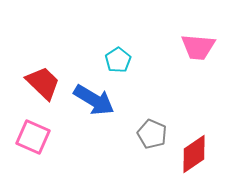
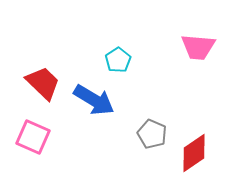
red diamond: moved 1 px up
